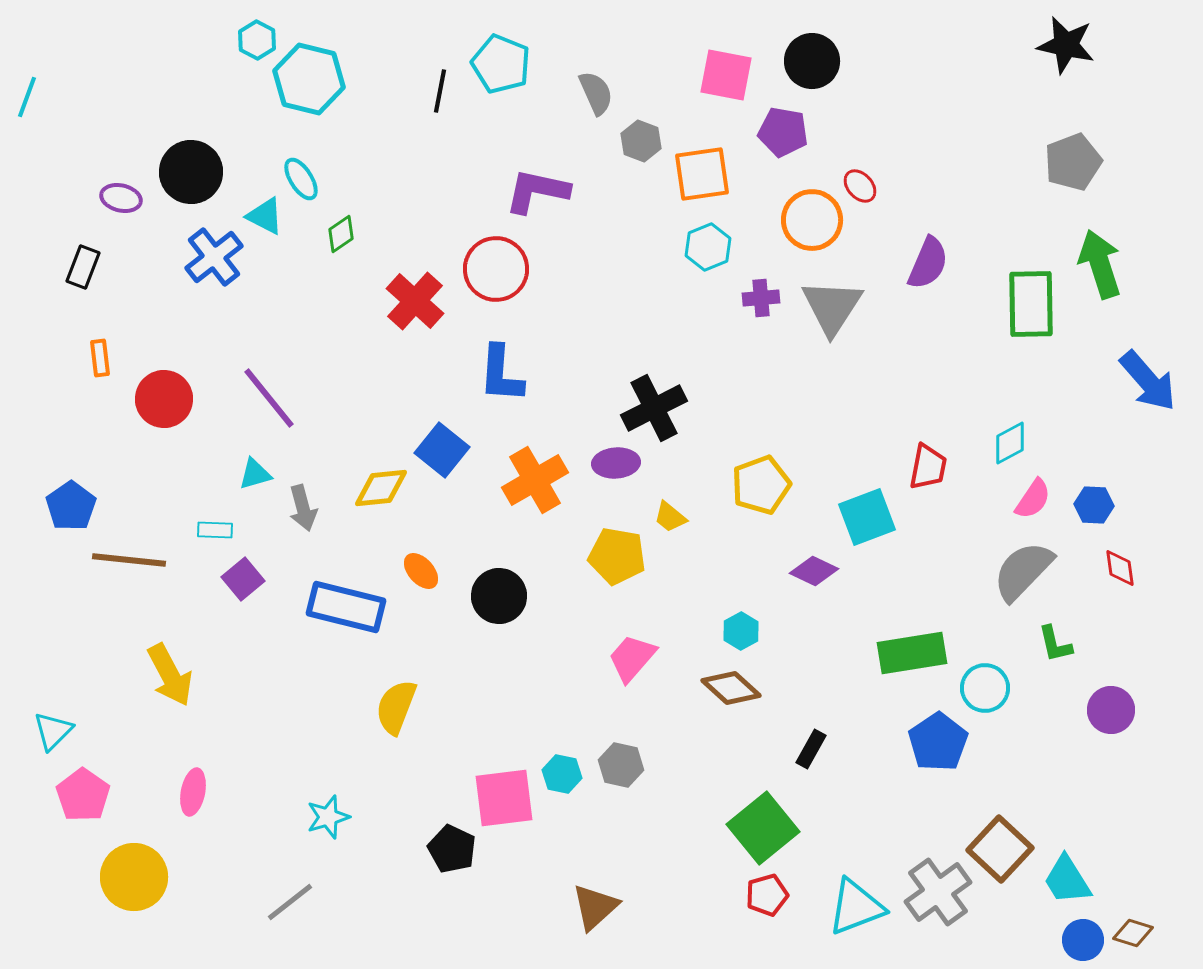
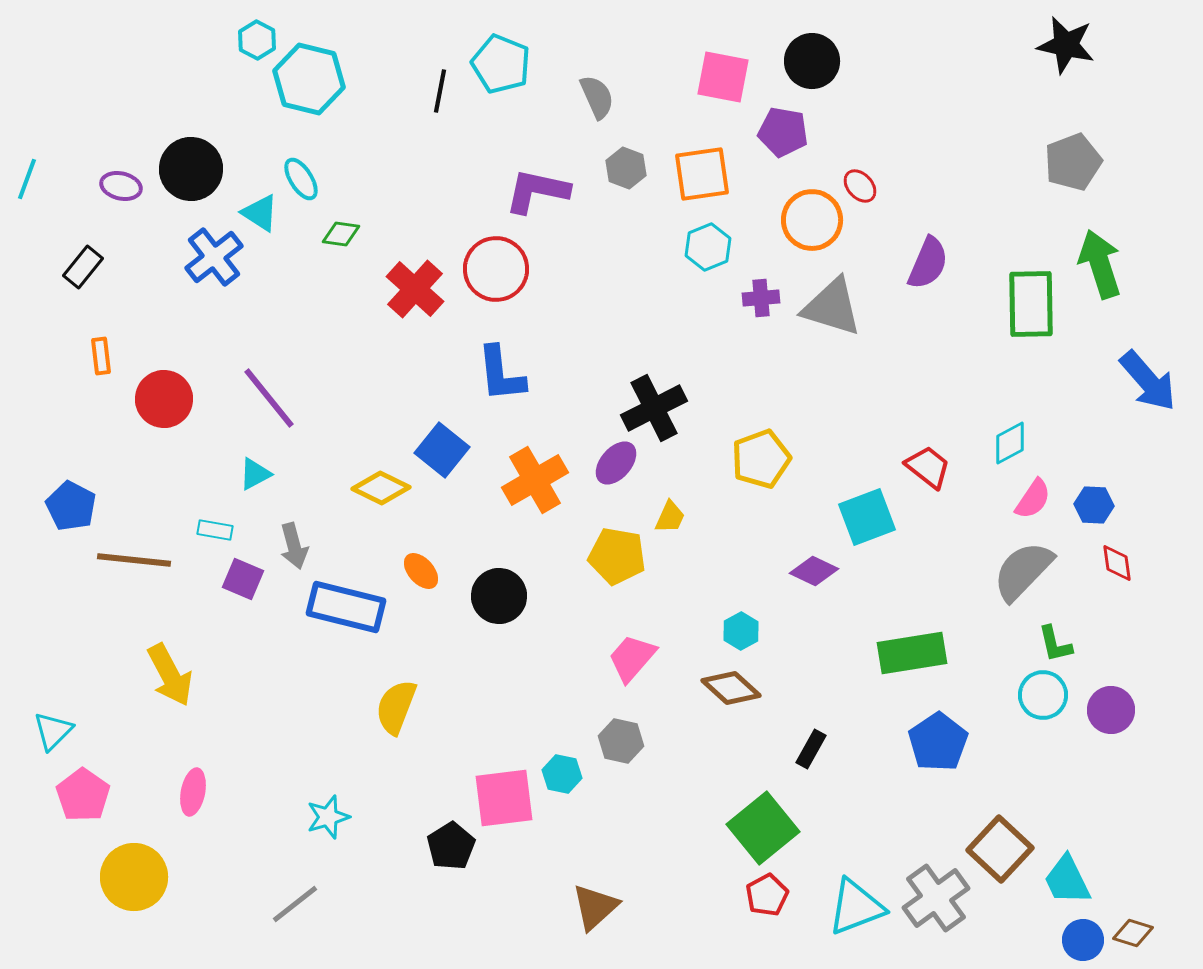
pink square at (726, 75): moved 3 px left, 2 px down
gray semicircle at (596, 93): moved 1 px right, 4 px down
cyan line at (27, 97): moved 82 px down
gray hexagon at (641, 141): moved 15 px left, 27 px down
black circle at (191, 172): moved 3 px up
purple ellipse at (121, 198): moved 12 px up
cyan triangle at (265, 216): moved 5 px left, 3 px up; rotated 6 degrees clockwise
green diamond at (341, 234): rotated 42 degrees clockwise
black rectangle at (83, 267): rotated 18 degrees clockwise
red cross at (415, 301): moved 12 px up
gray triangle at (832, 307): rotated 46 degrees counterclockwise
orange rectangle at (100, 358): moved 1 px right, 2 px up
blue L-shape at (501, 374): rotated 10 degrees counterclockwise
purple ellipse at (616, 463): rotated 45 degrees counterclockwise
red trapezoid at (928, 467): rotated 63 degrees counterclockwise
cyan triangle at (255, 474): rotated 12 degrees counterclockwise
yellow pentagon at (761, 485): moved 26 px up
yellow diamond at (381, 488): rotated 32 degrees clockwise
blue pentagon at (71, 506): rotated 9 degrees counterclockwise
gray arrow at (303, 508): moved 9 px left, 38 px down
yellow trapezoid at (670, 517): rotated 105 degrees counterclockwise
cyan rectangle at (215, 530): rotated 8 degrees clockwise
brown line at (129, 560): moved 5 px right
red diamond at (1120, 568): moved 3 px left, 5 px up
purple square at (243, 579): rotated 27 degrees counterclockwise
cyan circle at (985, 688): moved 58 px right, 7 px down
gray hexagon at (621, 765): moved 24 px up
black pentagon at (452, 849): moved 1 px left, 3 px up; rotated 15 degrees clockwise
cyan trapezoid at (1067, 880): rotated 6 degrees clockwise
gray cross at (938, 892): moved 2 px left, 6 px down
red pentagon at (767, 895): rotated 12 degrees counterclockwise
gray line at (290, 902): moved 5 px right, 2 px down
